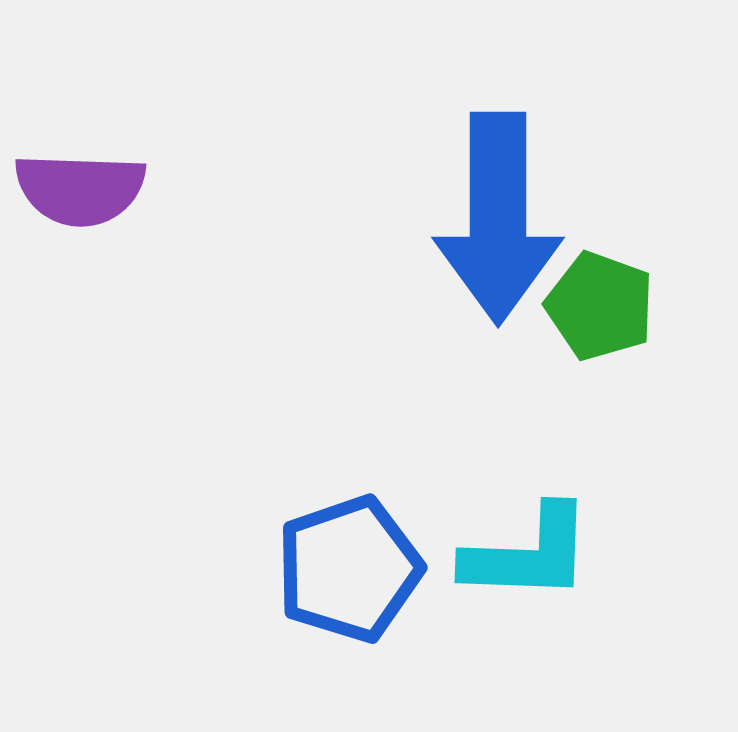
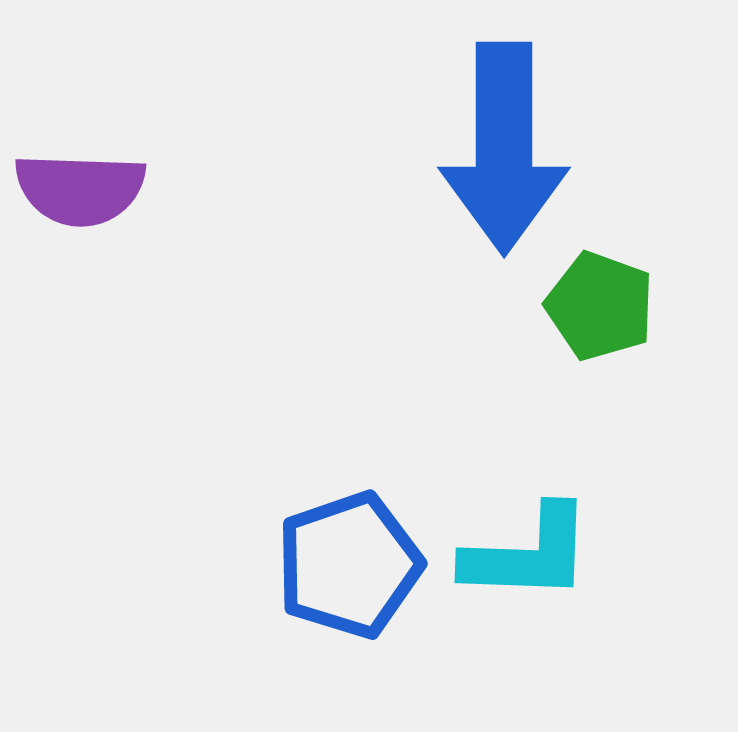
blue arrow: moved 6 px right, 70 px up
blue pentagon: moved 4 px up
